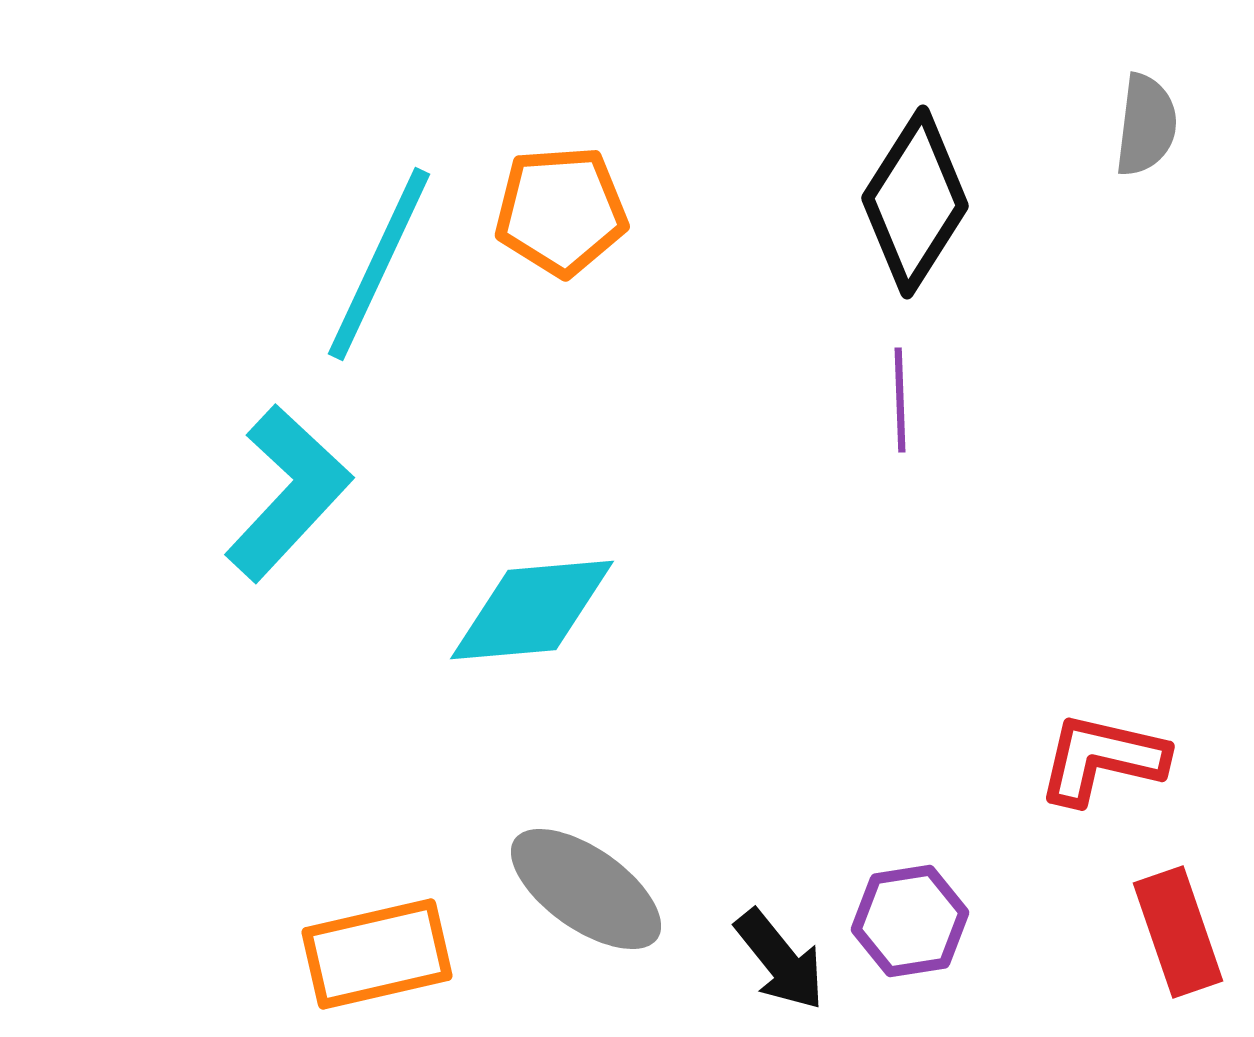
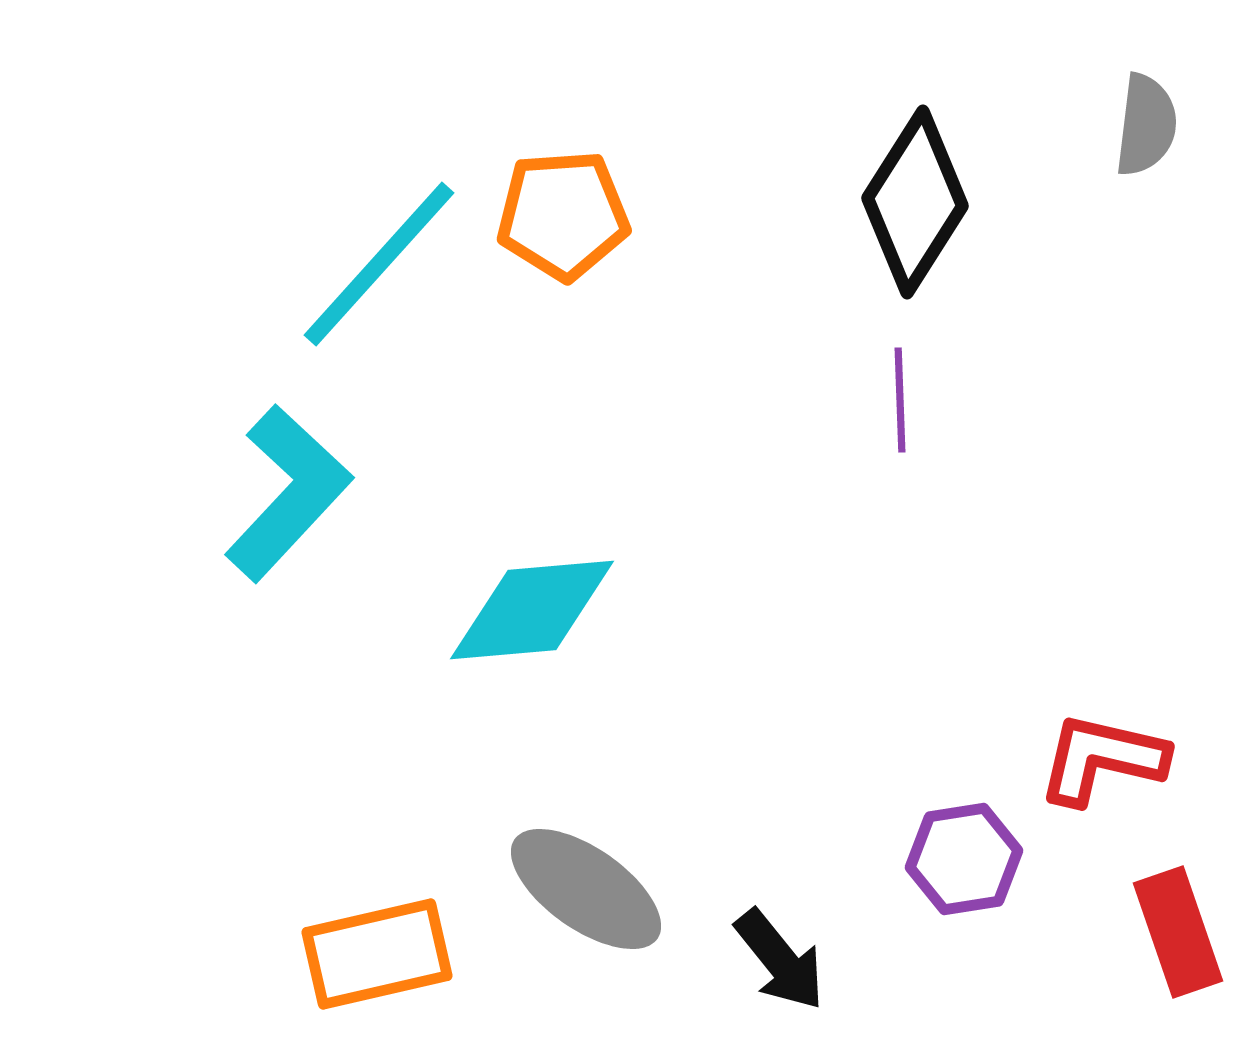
orange pentagon: moved 2 px right, 4 px down
cyan line: rotated 17 degrees clockwise
purple hexagon: moved 54 px right, 62 px up
